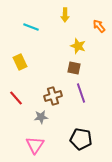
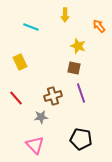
pink triangle: rotated 18 degrees counterclockwise
